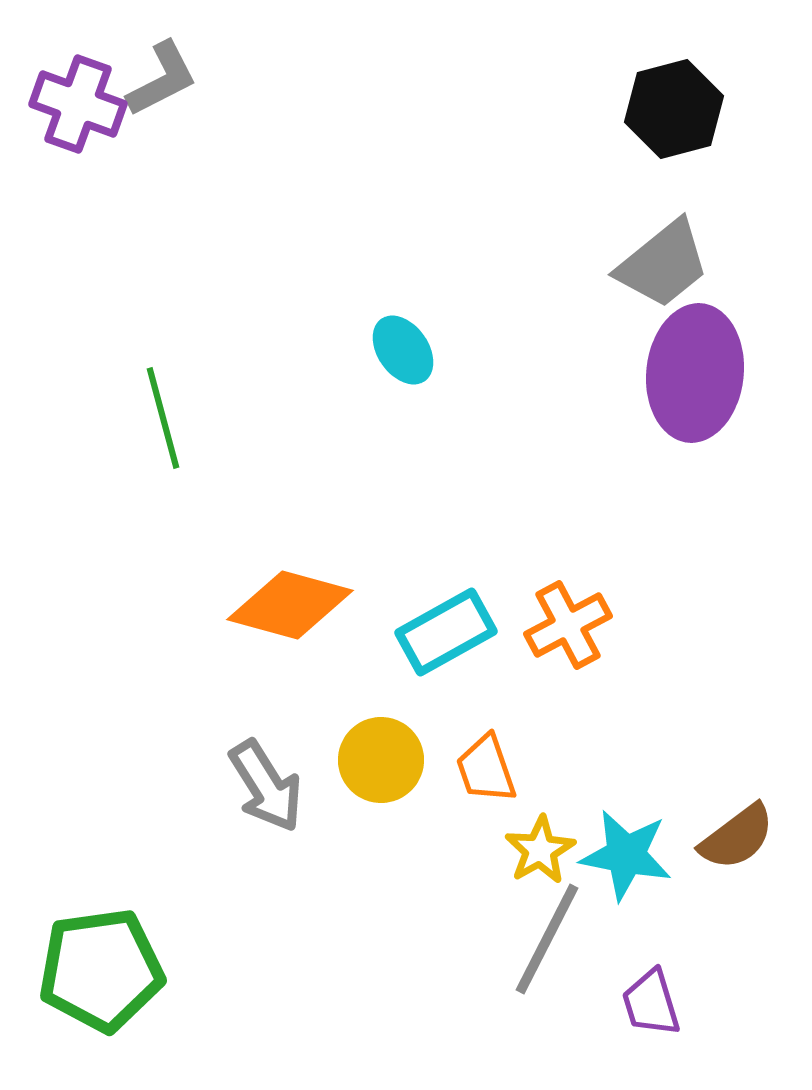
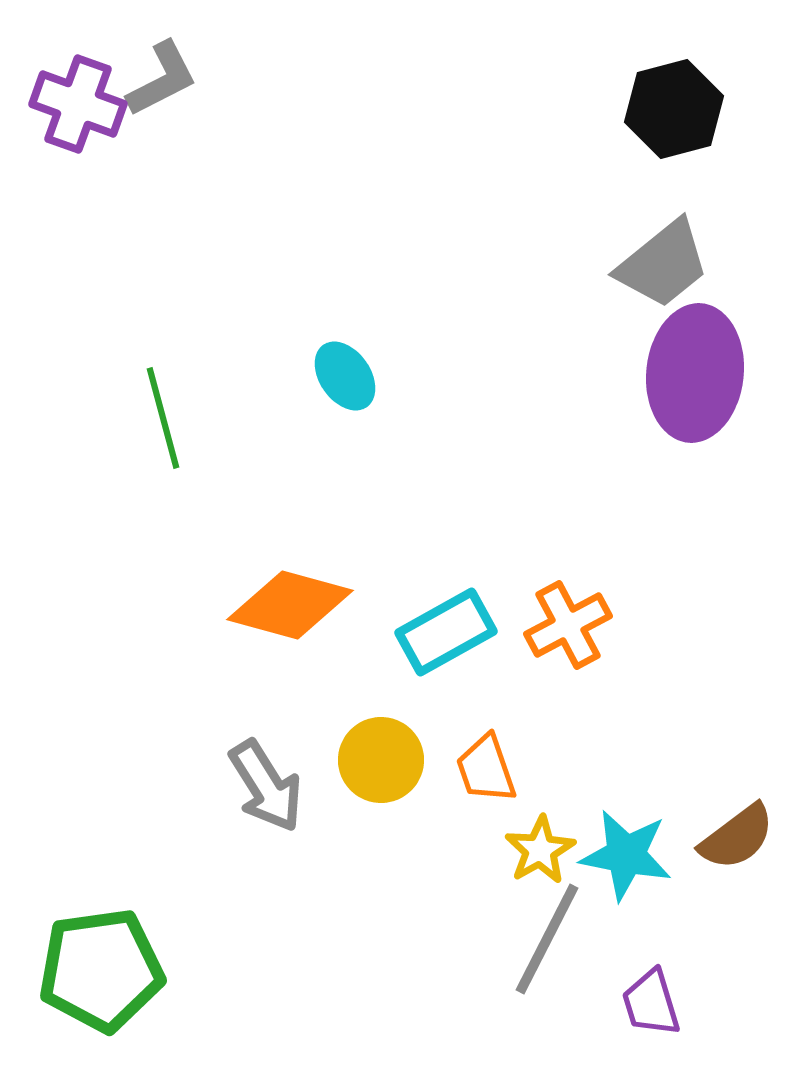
cyan ellipse: moved 58 px left, 26 px down
